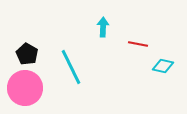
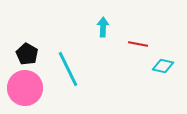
cyan line: moved 3 px left, 2 px down
